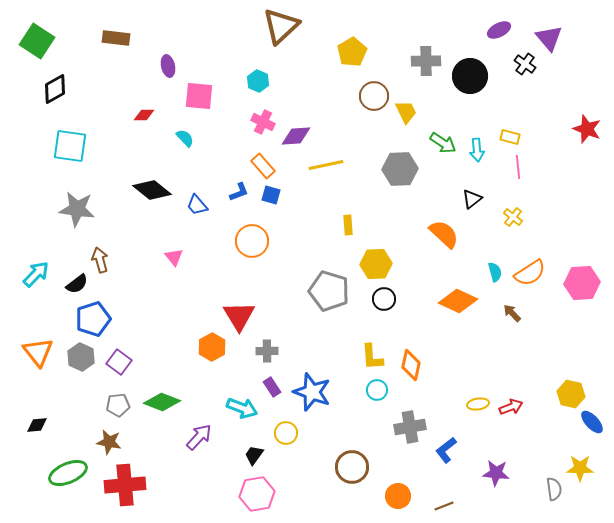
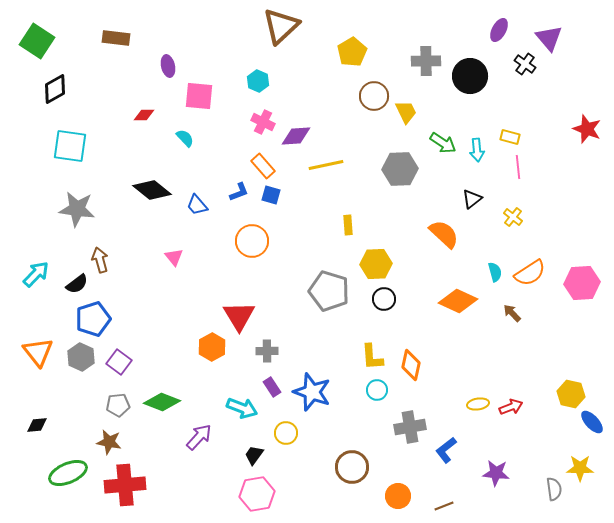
purple ellipse at (499, 30): rotated 35 degrees counterclockwise
